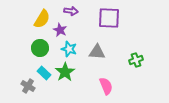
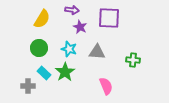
purple arrow: moved 1 px right, 1 px up
purple star: moved 20 px right, 3 px up
green circle: moved 1 px left
green cross: moved 3 px left; rotated 24 degrees clockwise
gray cross: rotated 32 degrees counterclockwise
